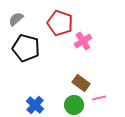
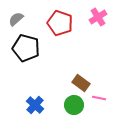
pink cross: moved 15 px right, 24 px up
pink line: rotated 24 degrees clockwise
